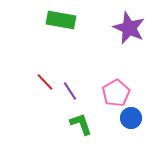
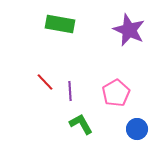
green rectangle: moved 1 px left, 4 px down
purple star: moved 2 px down
purple line: rotated 30 degrees clockwise
blue circle: moved 6 px right, 11 px down
green L-shape: rotated 10 degrees counterclockwise
